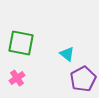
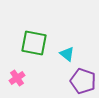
green square: moved 13 px right
purple pentagon: moved 2 px down; rotated 25 degrees counterclockwise
